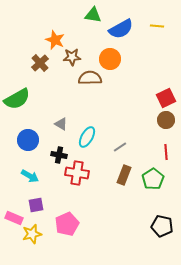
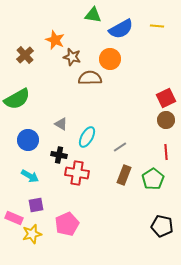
brown star: rotated 18 degrees clockwise
brown cross: moved 15 px left, 8 px up
